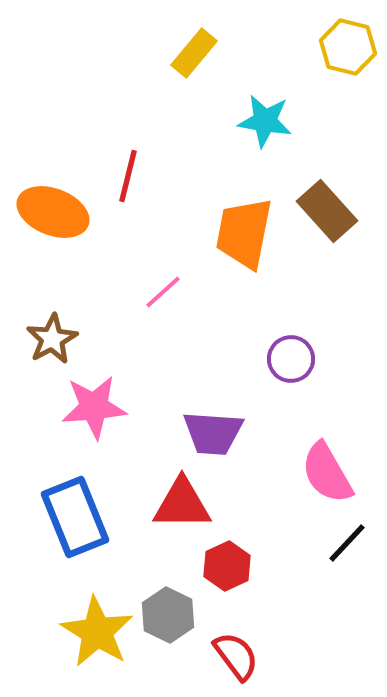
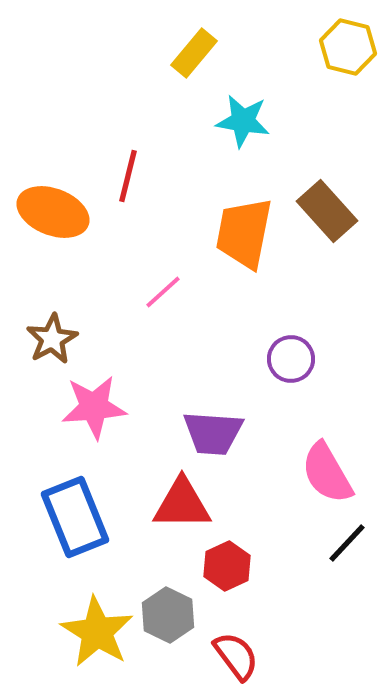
cyan star: moved 22 px left
